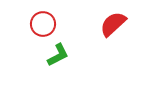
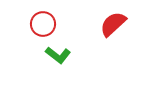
green L-shape: rotated 65 degrees clockwise
